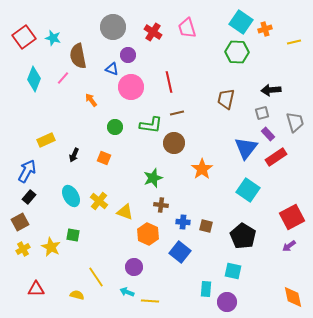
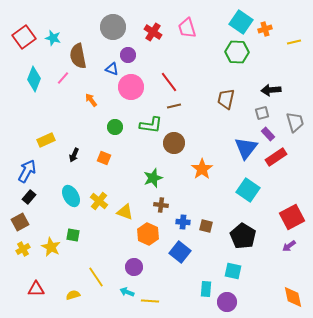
red line at (169, 82): rotated 25 degrees counterclockwise
brown line at (177, 113): moved 3 px left, 7 px up
yellow semicircle at (77, 295): moved 4 px left; rotated 32 degrees counterclockwise
